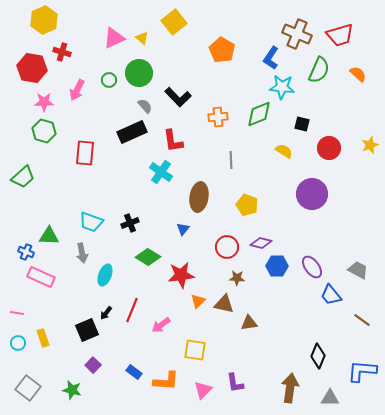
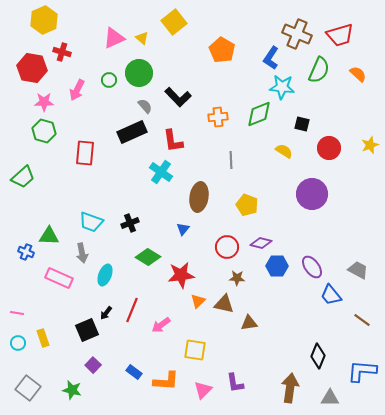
pink rectangle at (41, 277): moved 18 px right, 1 px down
